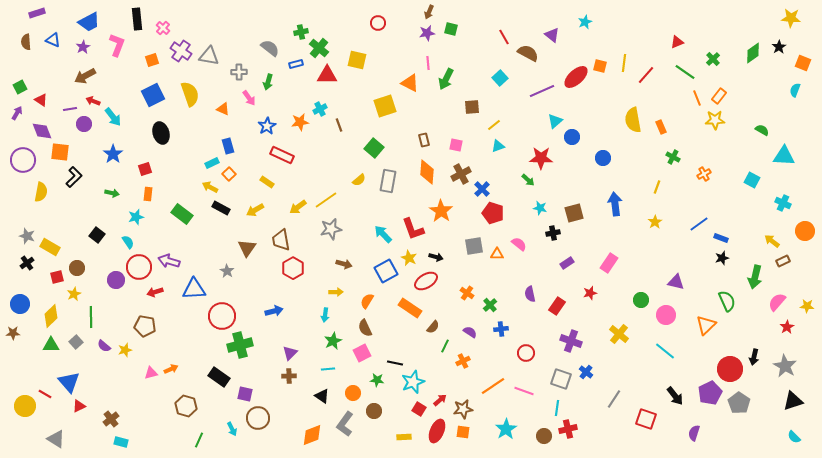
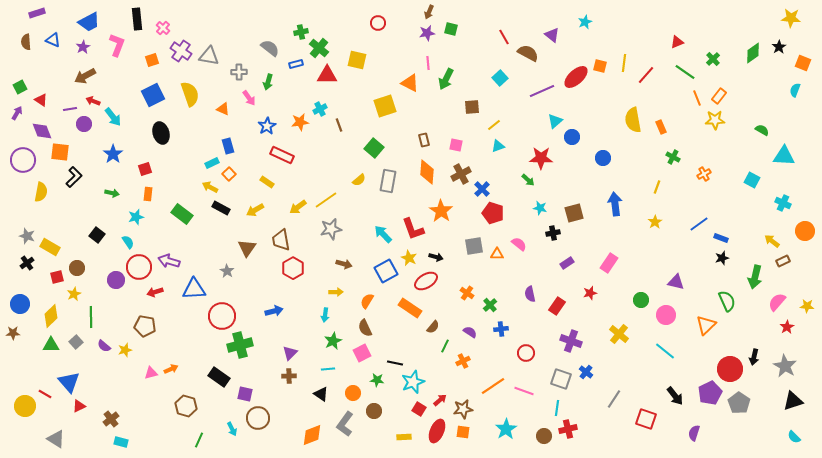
black triangle at (322, 396): moved 1 px left, 2 px up
